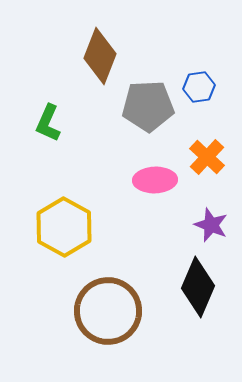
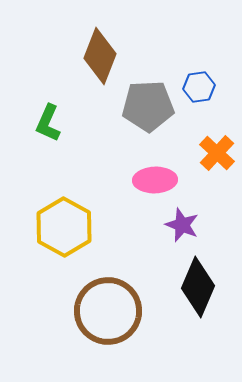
orange cross: moved 10 px right, 4 px up
purple star: moved 29 px left
